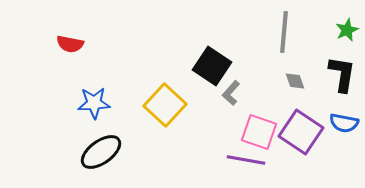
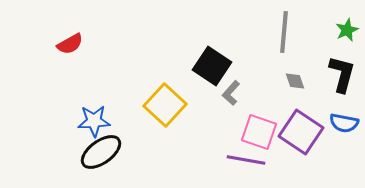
red semicircle: rotated 40 degrees counterclockwise
black L-shape: rotated 6 degrees clockwise
blue star: moved 18 px down
